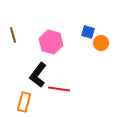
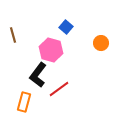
blue square: moved 22 px left, 5 px up; rotated 24 degrees clockwise
pink hexagon: moved 8 px down
red line: rotated 45 degrees counterclockwise
